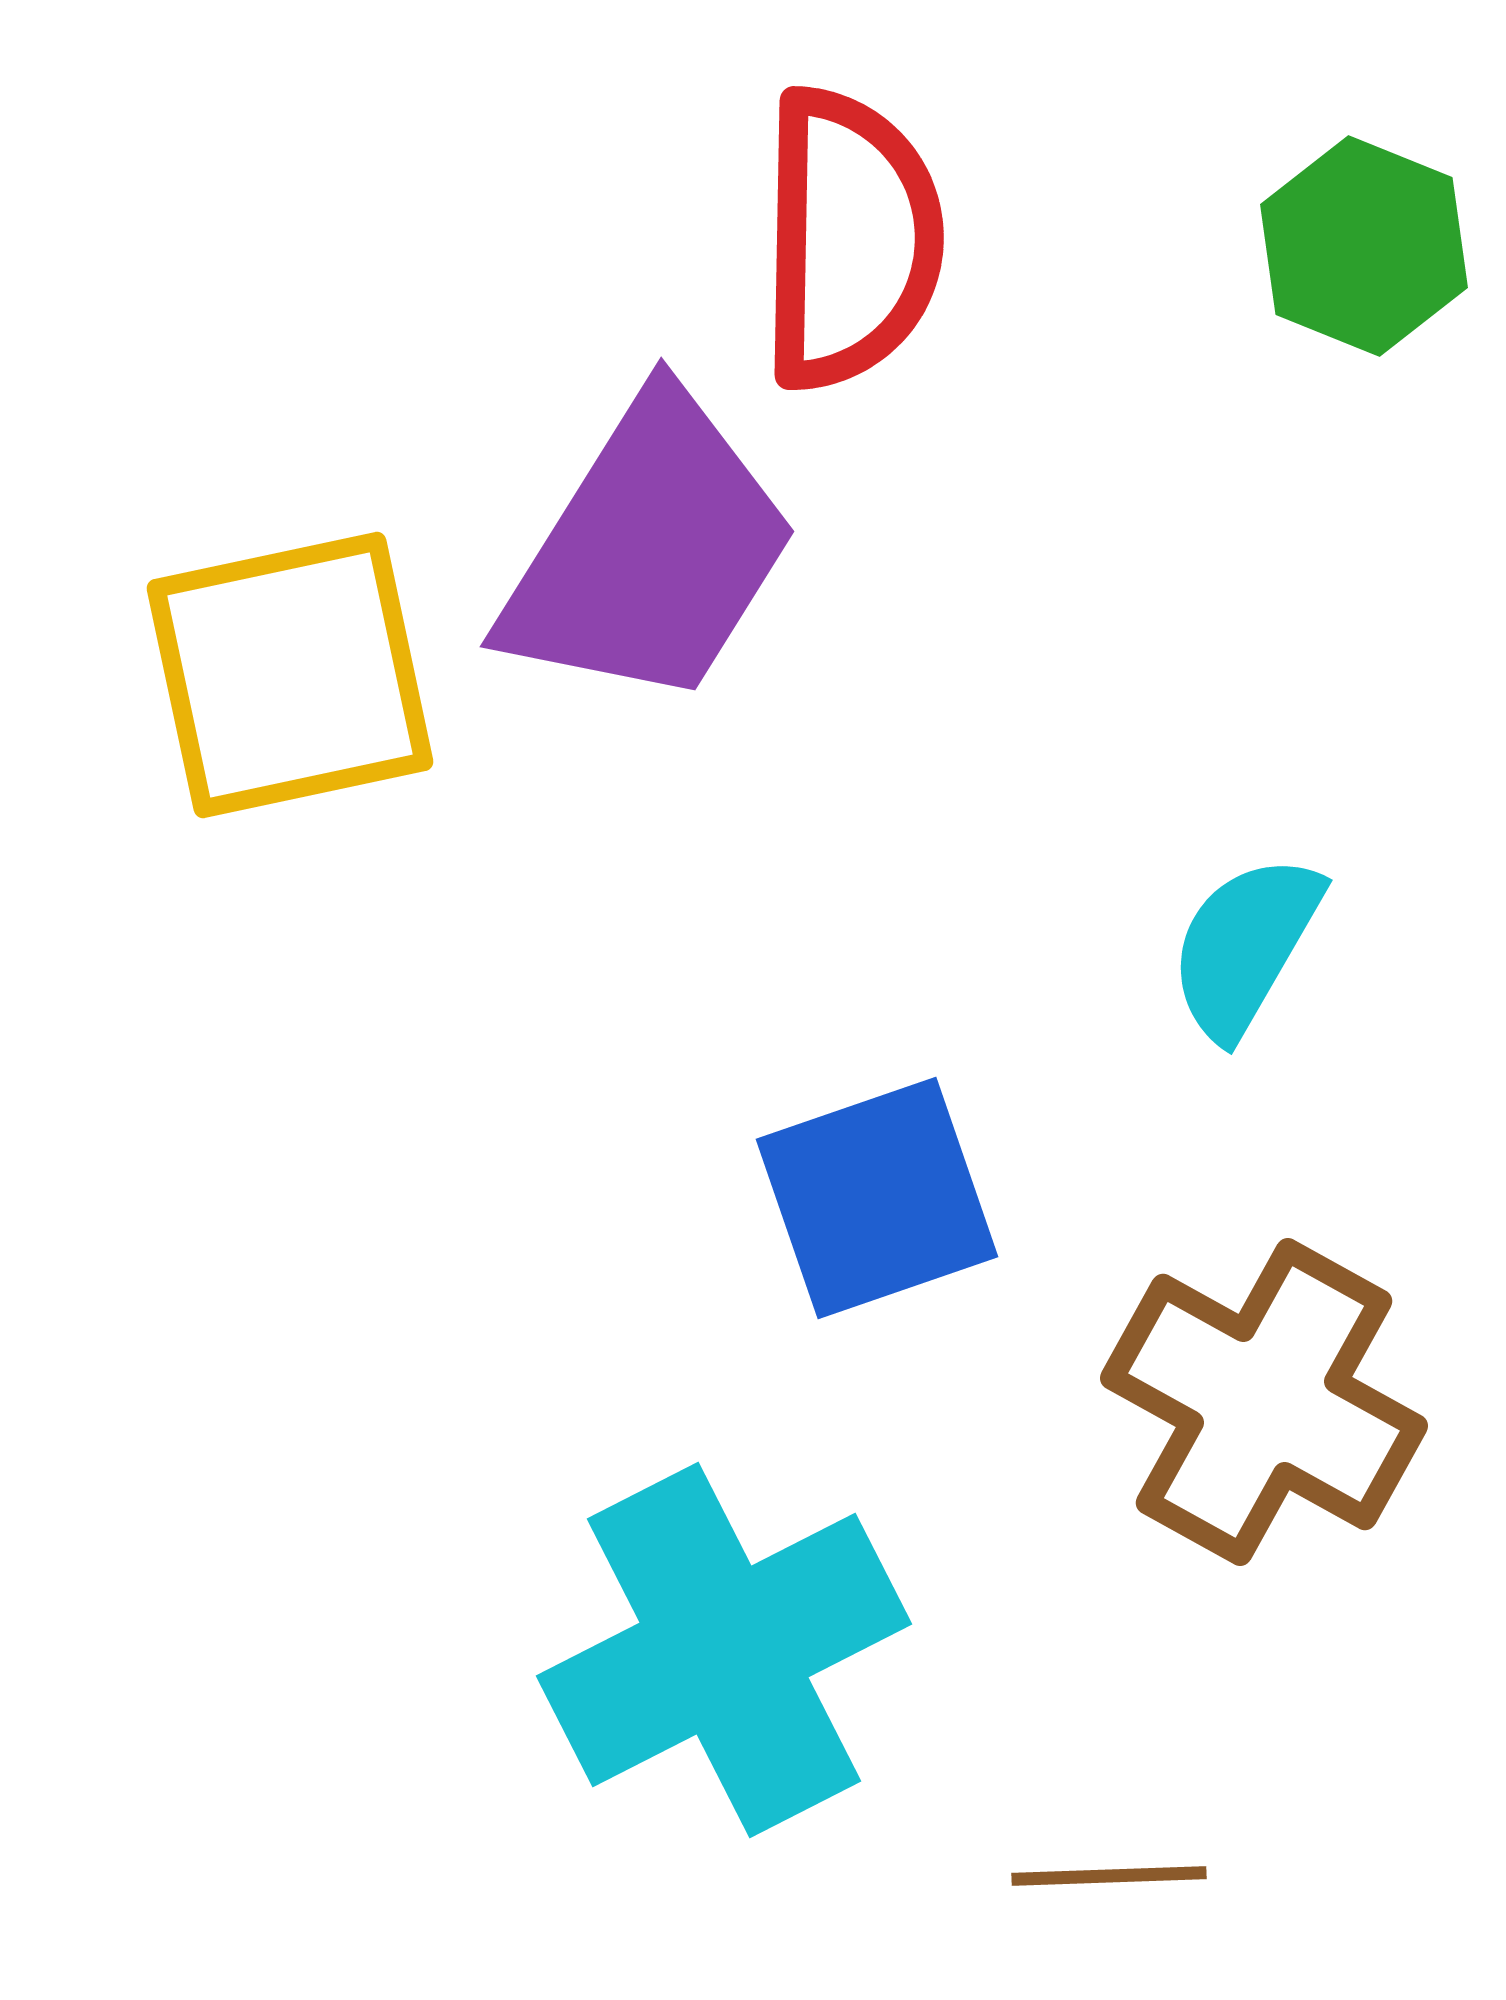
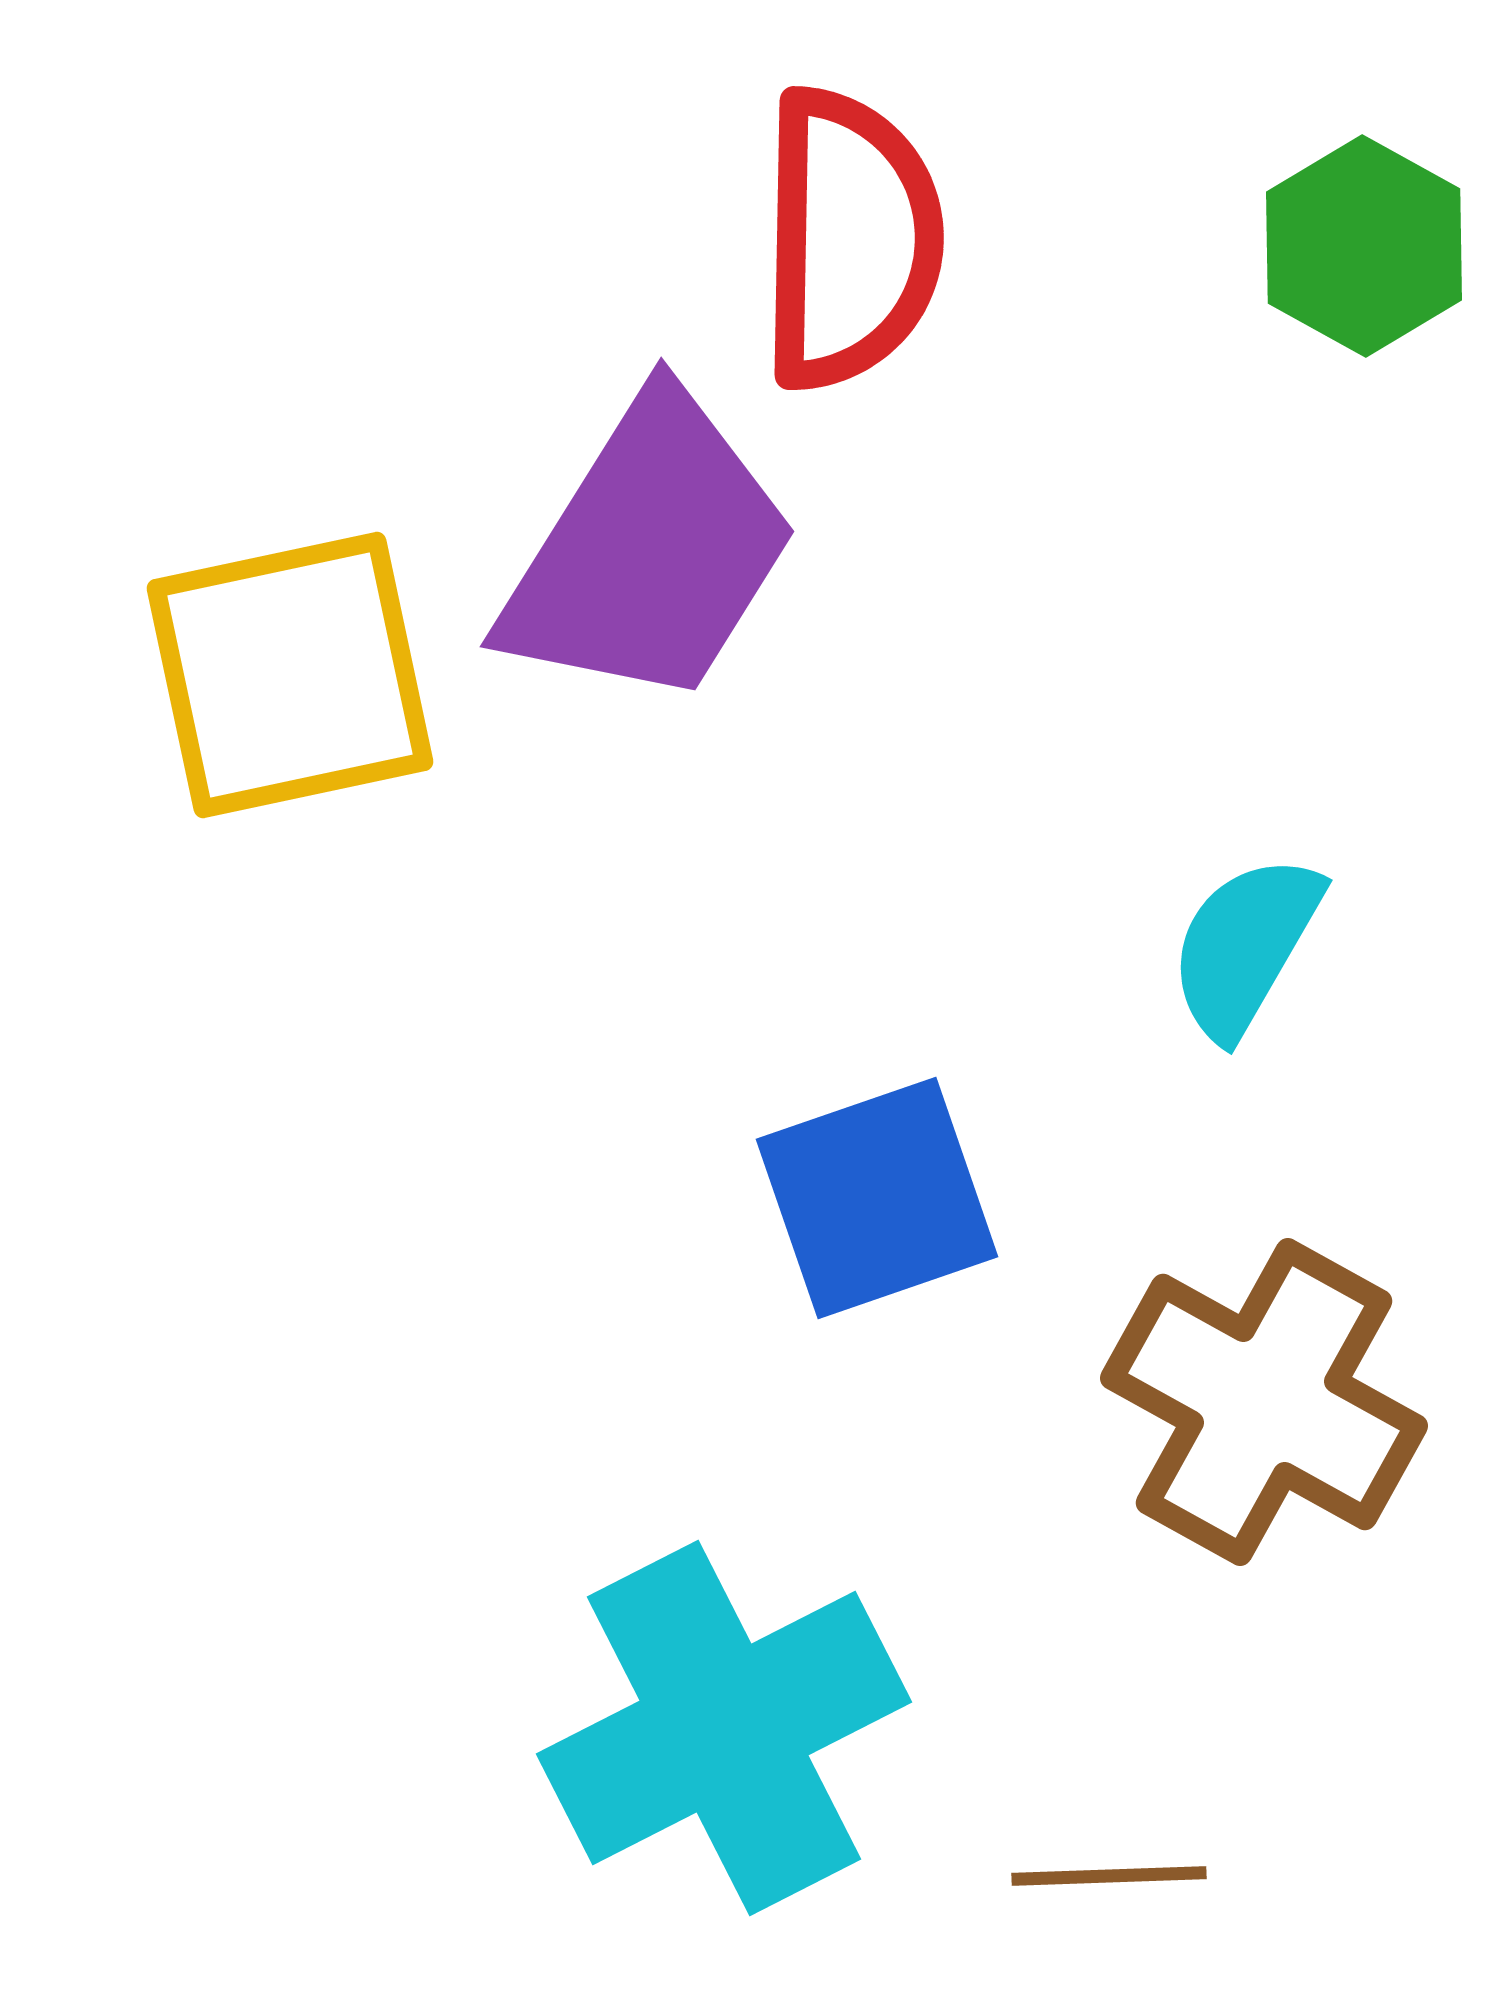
green hexagon: rotated 7 degrees clockwise
cyan cross: moved 78 px down
